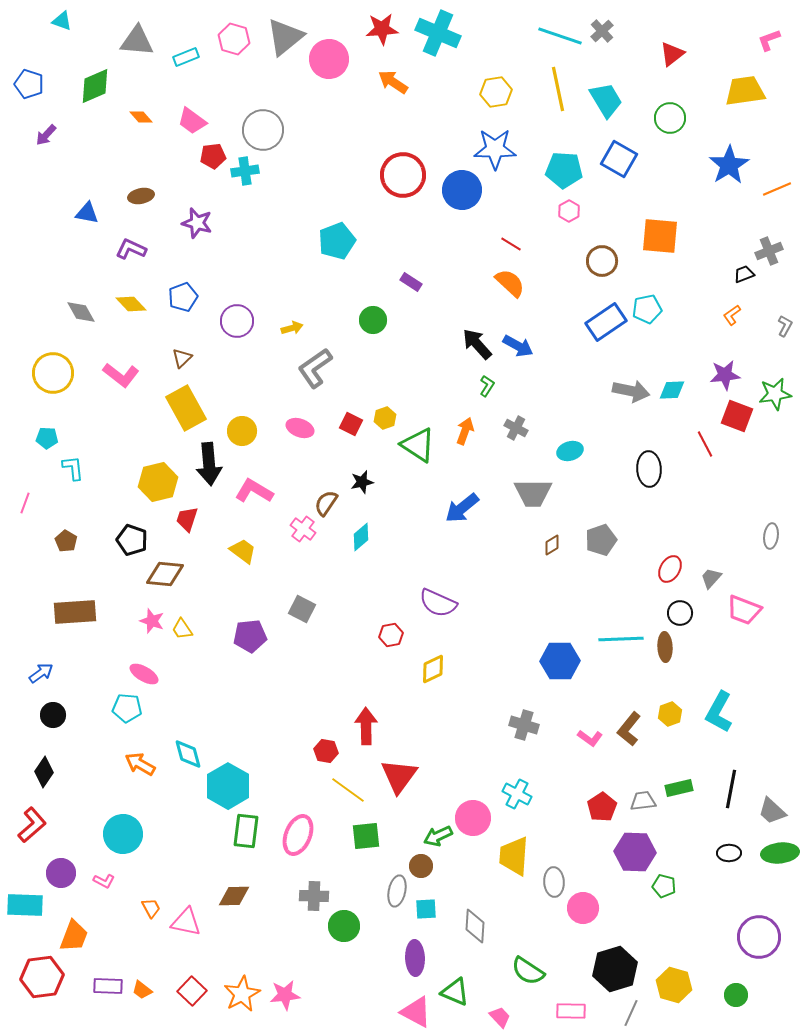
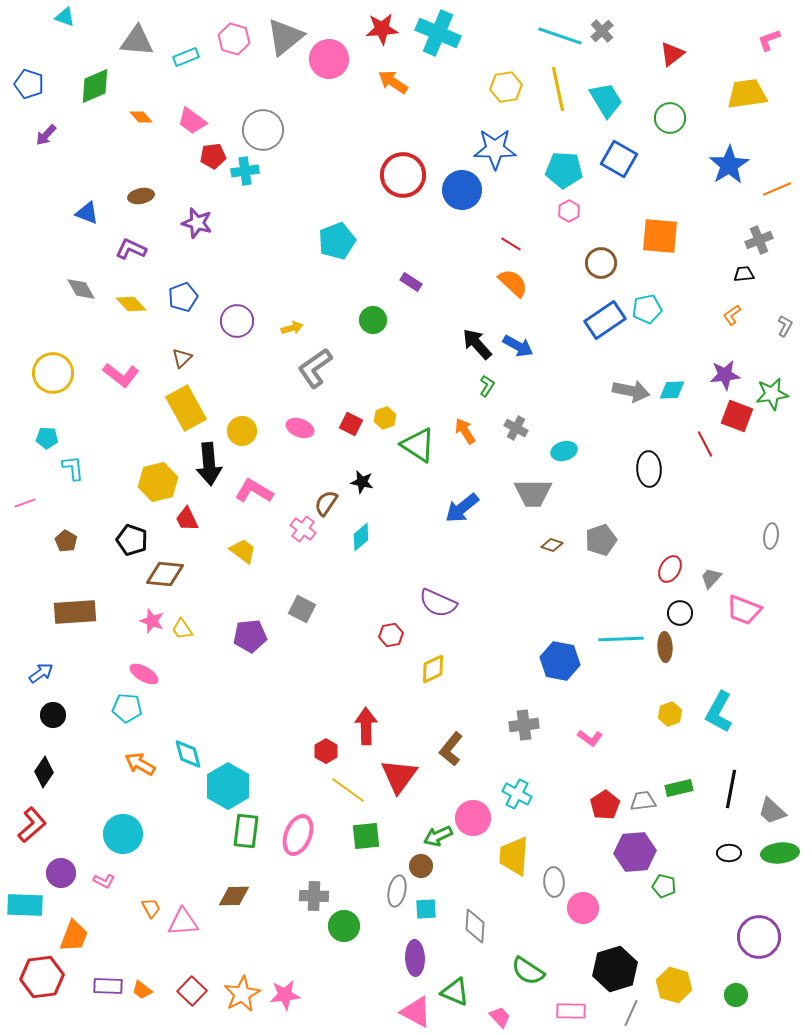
cyan triangle at (62, 21): moved 3 px right, 4 px up
yellow trapezoid at (745, 91): moved 2 px right, 3 px down
yellow hexagon at (496, 92): moved 10 px right, 5 px up
blue triangle at (87, 213): rotated 10 degrees clockwise
gray cross at (769, 251): moved 10 px left, 11 px up
brown circle at (602, 261): moved 1 px left, 2 px down
black trapezoid at (744, 274): rotated 15 degrees clockwise
orange semicircle at (510, 283): moved 3 px right
gray diamond at (81, 312): moved 23 px up
blue rectangle at (606, 322): moved 1 px left, 2 px up
green star at (775, 394): moved 3 px left
orange arrow at (465, 431): rotated 52 degrees counterclockwise
cyan ellipse at (570, 451): moved 6 px left
black star at (362, 482): rotated 25 degrees clockwise
pink line at (25, 503): rotated 50 degrees clockwise
red trapezoid at (187, 519): rotated 44 degrees counterclockwise
brown diamond at (552, 545): rotated 50 degrees clockwise
blue hexagon at (560, 661): rotated 12 degrees clockwise
gray cross at (524, 725): rotated 24 degrees counterclockwise
brown L-shape at (629, 729): moved 178 px left, 20 px down
red hexagon at (326, 751): rotated 20 degrees clockwise
red pentagon at (602, 807): moved 3 px right, 2 px up
purple hexagon at (635, 852): rotated 6 degrees counterclockwise
pink triangle at (186, 922): moved 3 px left; rotated 16 degrees counterclockwise
